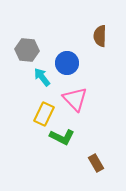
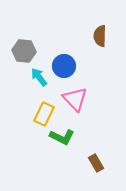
gray hexagon: moved 3 px left, 1 px down
blue circle: moved 3 px left, 3 px down
cyan arrow: moved 3 px left
